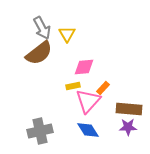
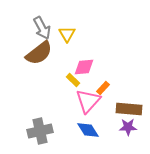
yellow rectangle: moved 6 px up; rotated 56 degrees clockwise
